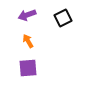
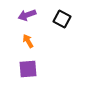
black square: moved 1 px left, 1 px down; rotated 36 degrees counterclockwise
purple square: moved 1 px down
